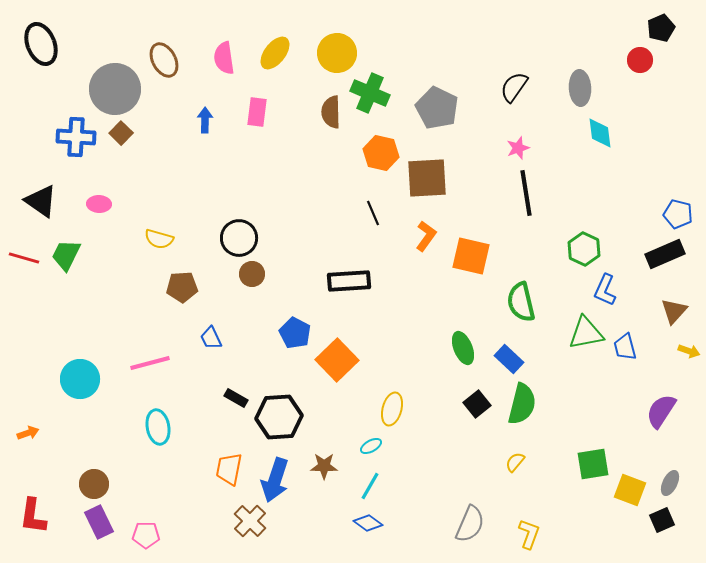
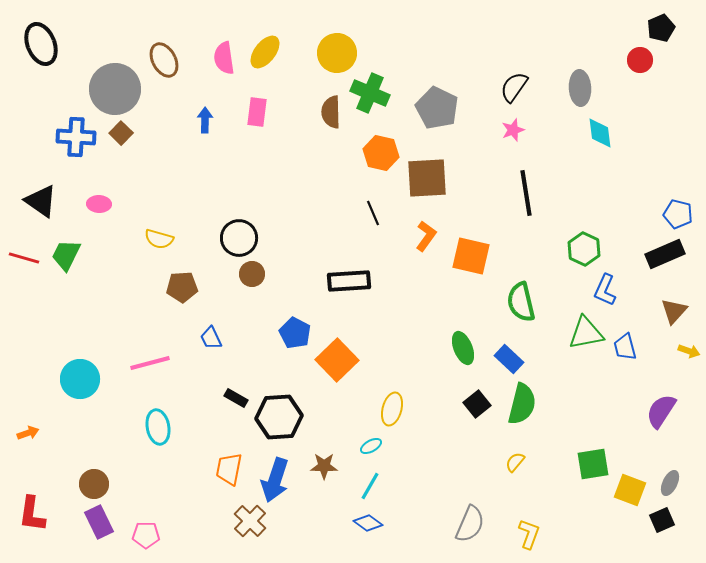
yellow ellipse at (275, 53): moved 10 px left, 1 px up
pink star at (518, 148): moved 5 px left, 18 px up
red L-shape at (33, 516): moved 1 px left, 2 px up
